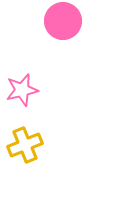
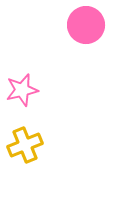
pink circle: moved 23 px right, 4 px down
